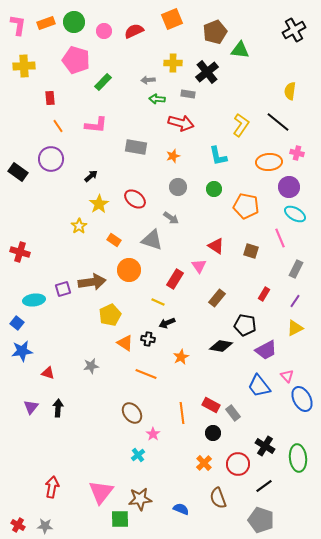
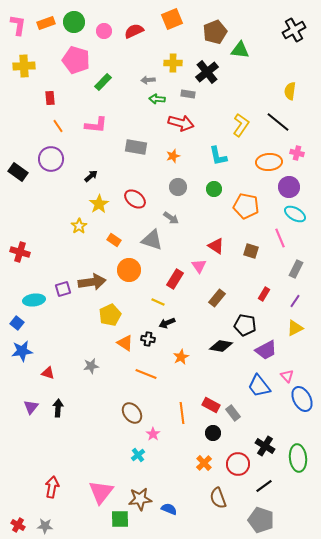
blue semicircle at (181, 509): moved 12 px left
